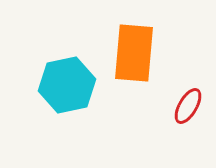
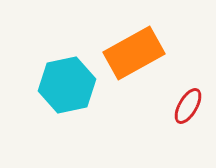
orange rectangle: rotated 56 degrees clockwise
